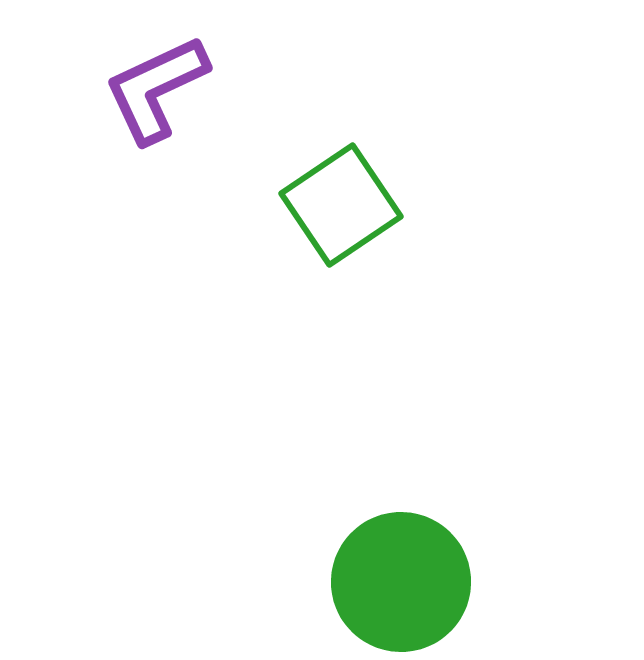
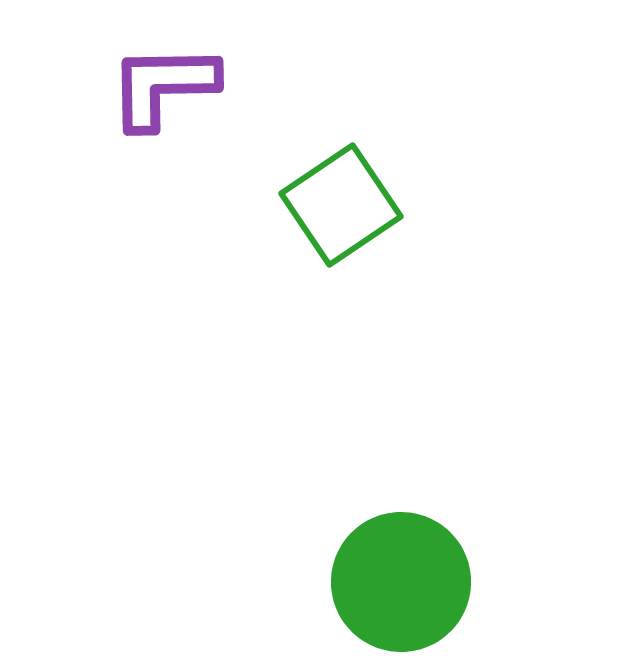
purple L-shape: moved 7 px right, 3 px up; rotated 24 degrees clockwise
